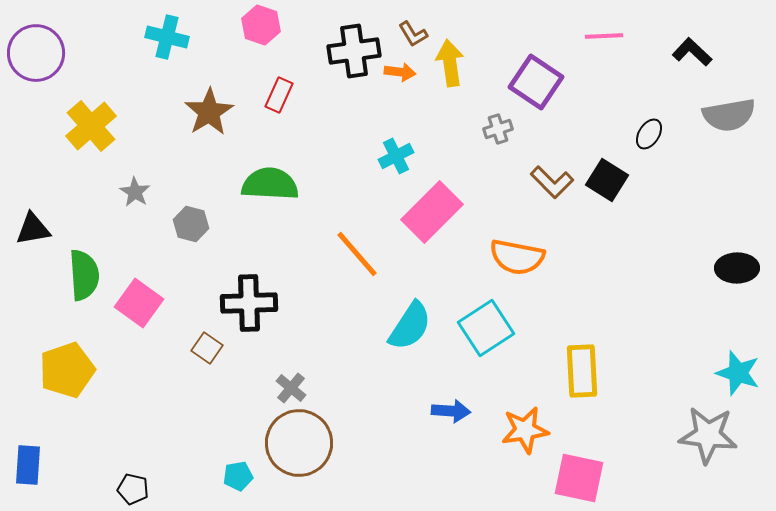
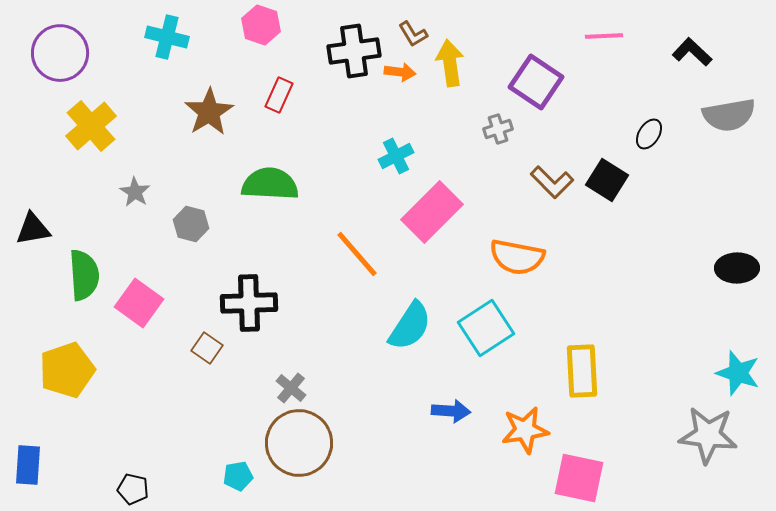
purple circle at (36, 53): moved 24 px right
